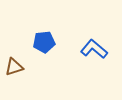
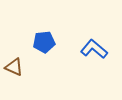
brown triangle: rotated 42 degrees clockwise
